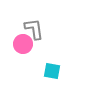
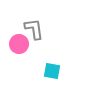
pink circle: moved 4 px left
